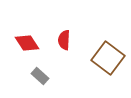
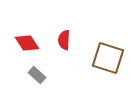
brown square: rotated 20 degrees counterclockwise
gray rectangle: moved 3 px left, 1 px up
